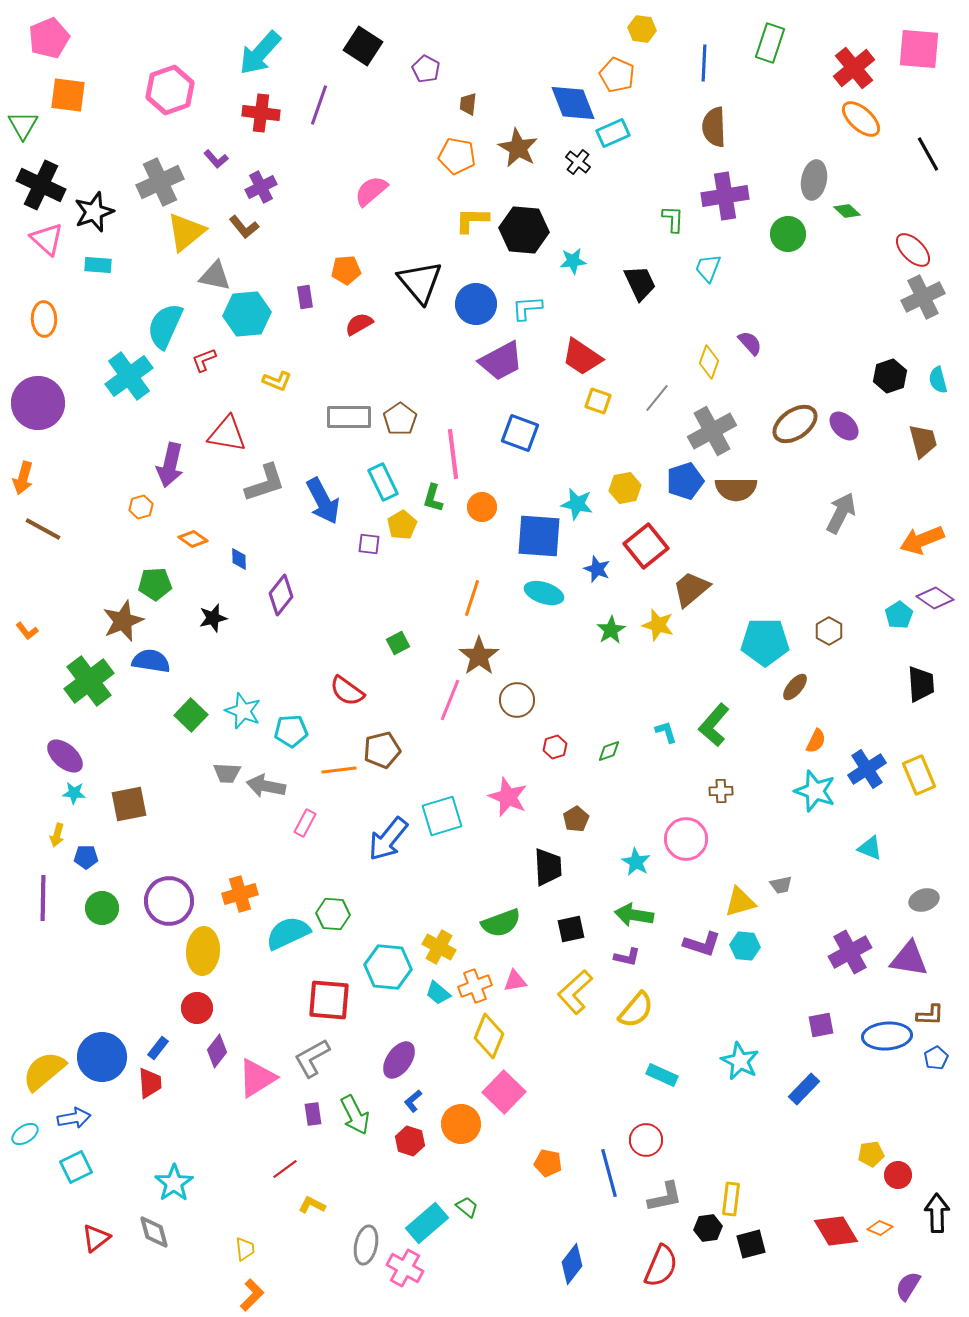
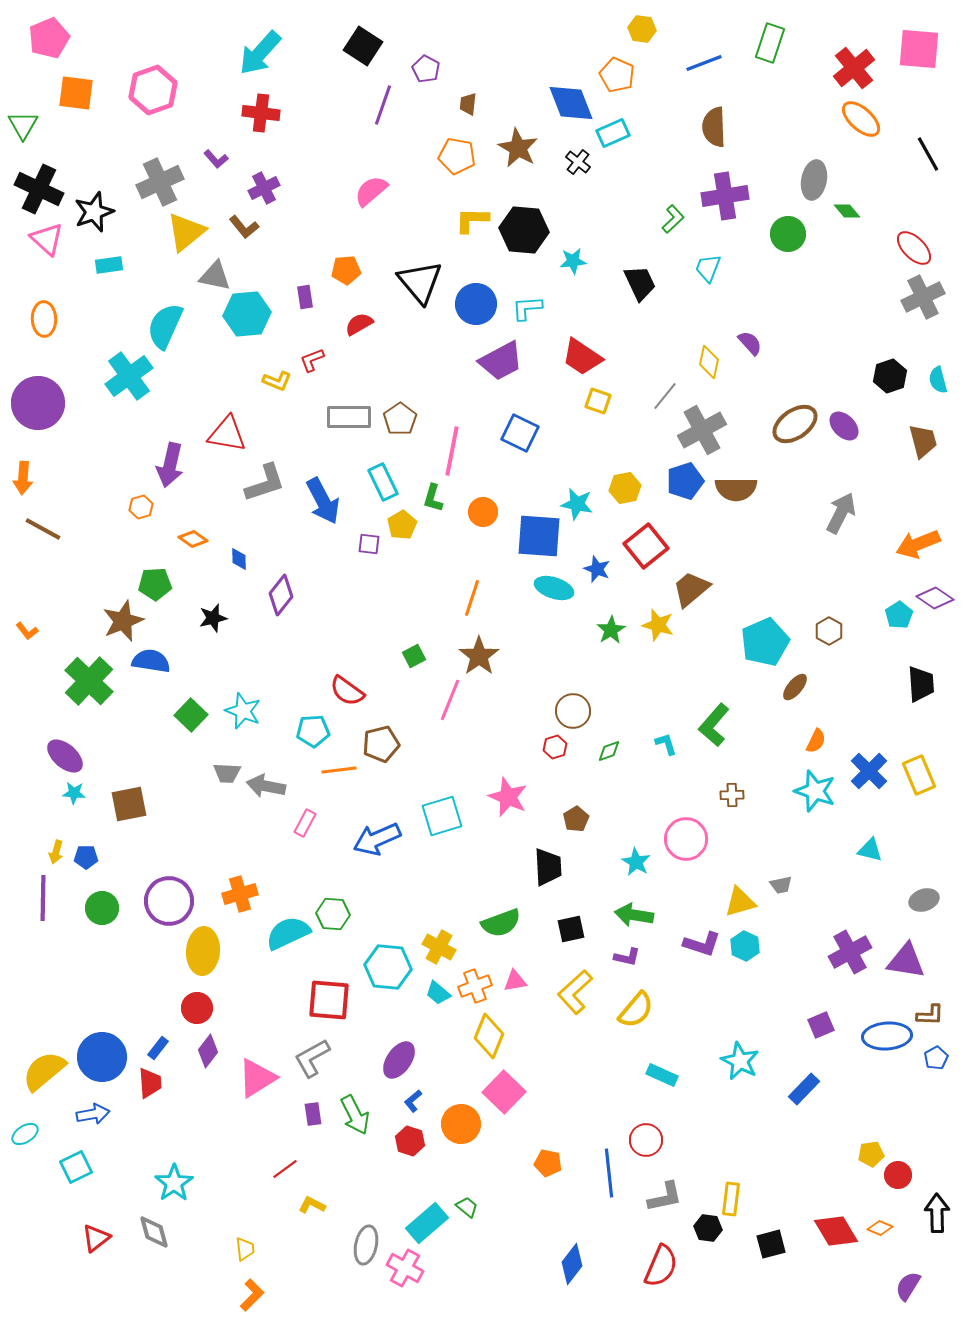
blue line at (704, 63): rotated 66 degrees clockwise
pink hexagon at (170, 90): moved 17 px left
orange square at (68, 95): moved 8 px right, 2 px up
blue diamond at (573, 103): moved 2 px left
purple line at (319, 105): moved 64 px right
black cross at (41, 185): moved 2 px left, 4 px down
purple cross at (261, 187): moved 3 px right, 1 px down
green diamond at (847, 211): rotated 8 degrees clockwise
green L-shape at (673, 219): rotated 44 degrees clockwise
red ellipse at (913, 250): moved 1 px right, 2 px up
cyan rectangle at (98, 265): moved 11 px right; rotated 12 degrees counterclockwise
red L-shape at (204, 360): moved 108 px right
yellow diamond at (709, 362): rotated 8 degrees counterclockwise
gray line at (657, 398): moved 8 px right, 2 px up
gray cross at (712, 431): moved 10 px left, 1 px up
blue square at (520, 433): rotated 6 degrees clockwise
pink line at (453, 454): moved 1 px left, 3 px up; rotated 18 degrees clockwise
orange arrow at (23, 478): rotated 12 degrees counterclockwise
orange circle at (482, 507): moved 1 px right, 5 px down
orange arrow at (922, 540): moved 4 px left, 4 px down
cyan ellipse at (544, 593): moved 10 px right, 5 px up
cyan pentagon at (765, 642): rotated 24 degrees counterclockwise
green square at (398, 643): moved 16 px right, 13 px down
green cross at (89, 681): rotated 9 degrees counterclockwise
brown circle at (517, 700): moved 56 px right, 11 px down
cyan pentagon at (291, 731): moved 22 px right
cyan L-shape at (666, 732): moved 12 px down
brown pentagon at (382, 750): moved 1 px left, 6 px up
blue cross at (867, 769): moved 2 px right, 2 px down; rotated 12 degrees counterclockwise
brown cross at (721, 791): moved 11 px right, 4 px down
yellow arrow at (57, 835): moved 1 px left, 17 px down
blue arrow at (388, 839): moved 11 px left; rotated 27 degrees clockwise
cyan triangle at (870, 848): moved 2 px down; rotated 8 degrees counterclockwise
cyan hexagon at (745, 946): rotated 20 degrees clockwise
purple triangle at (909, 959): moved 3 px left, 2 px down
purple square at (821, 1025): rotated 12 degrees counterclockwise
purple diamond at (217, 1051): moved 9 px left
blue arrow at (74, 1118): moved 19 px right, 4 px up
blue line at (609, 1173): rotated 9 degrees clockwise
black hexagon at (708, 1228): rotated 16 degrees clockwise
black square at (751, 1244): moved 20 px right
